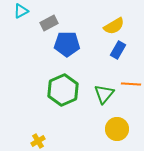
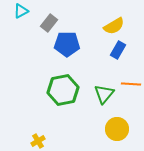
gray rectangle: rotated 24 degrees counterclockwise
green hexagon: rotated 12 degrees clockwise
